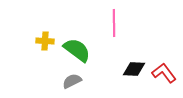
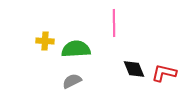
green semicircle: moved 1 px left, 1 px up; rotated 40 degrees counterclockwise
black diamond: rotated 65 degrees clockwise
red L-shape: rotated 40 degrees counterclockwise
